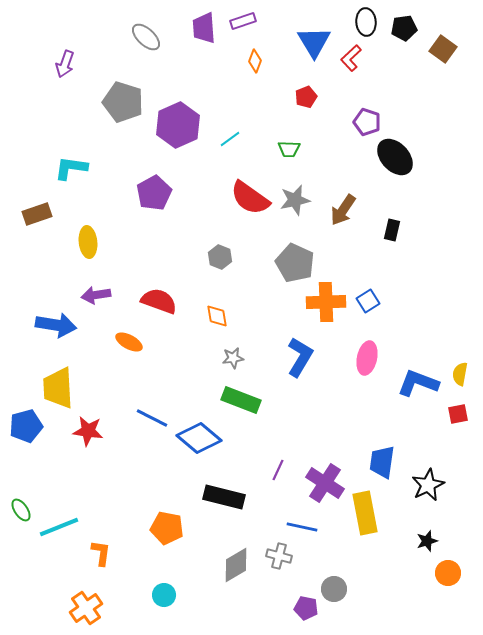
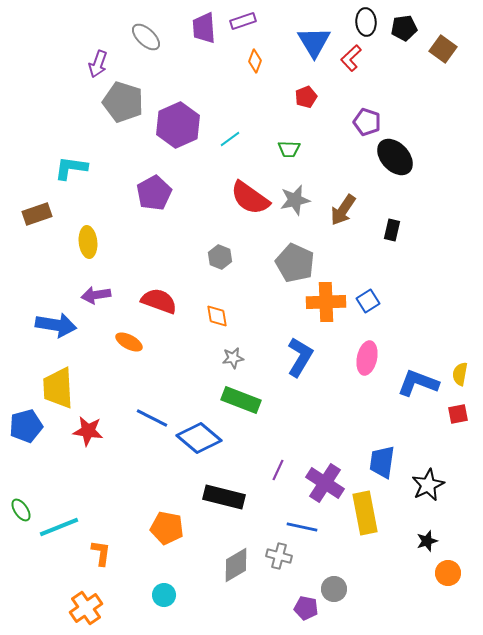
purple arrow at (65, 64): moved 33 px right
